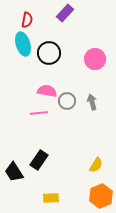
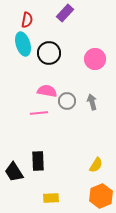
black rectangle: moved 1 px left, 1 px down; rotated 36 degrees counterclockwise
